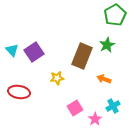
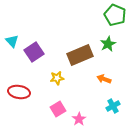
green pentagon: rotated 20 degrees counterclockwise
green star: moved 1 px right, 1 px up
cyan triangle: moved 9 px up
brown rectangle: moved 2 px left, 1 px up; rotated 45 degrees clockwise
pink square: moved 17 px left, 1 px down
pink star: moved 16 px left
